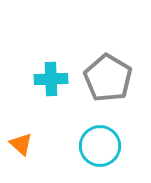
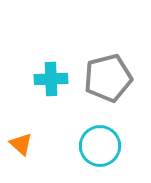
gray pentagon: rotated 27 degrees clockwise
